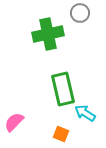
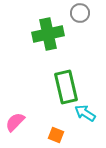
green rectangle: moved 3 px right, 2 px up
pink semicircle: moved 1 px right
orange square: moved 5 px left, 1 px down
